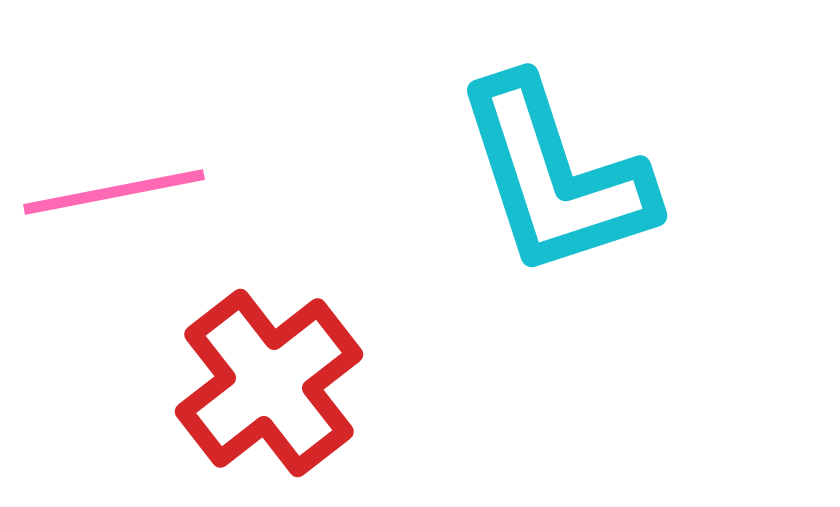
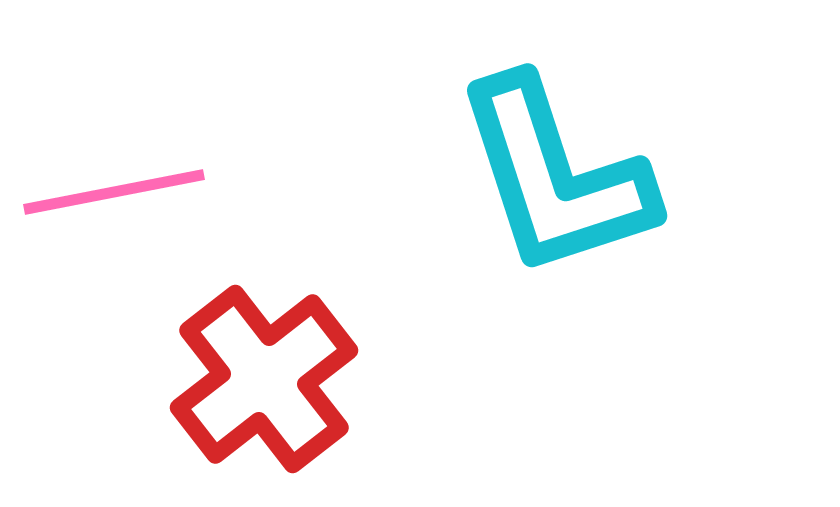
red cross: moved 5 px left, 4 px up
